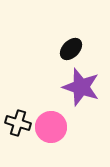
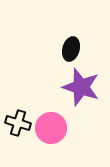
black ellipse: rotated 30 degrees counterclockwise
pink circle: moved 1 px down
